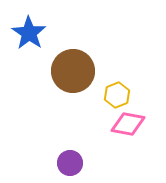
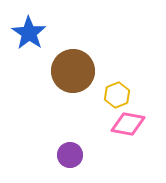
purple circle: moved 8 px up
